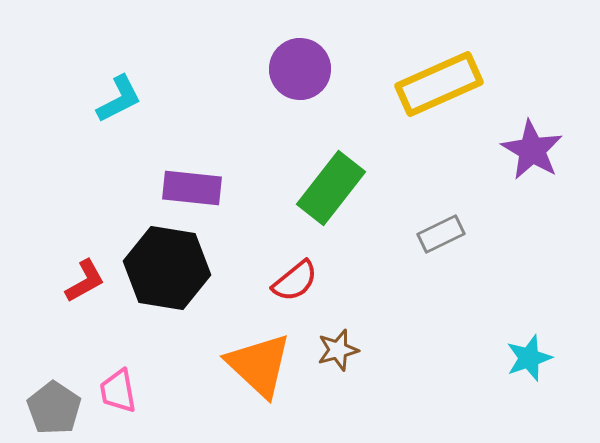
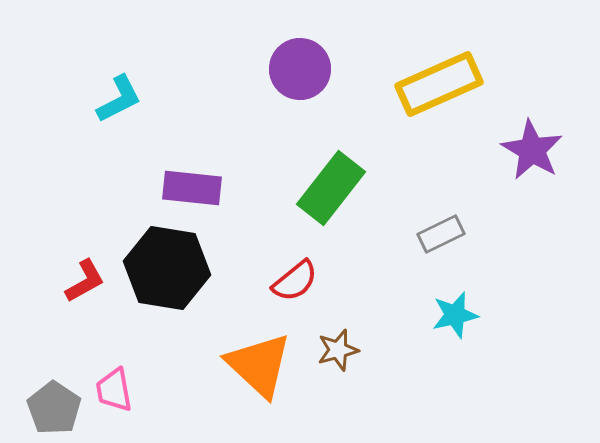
cyan star: moved 74 px left, 43 px up; rotated 6 degrees clockwise
pink trapezoid: moved 4 px left, 1 px up
